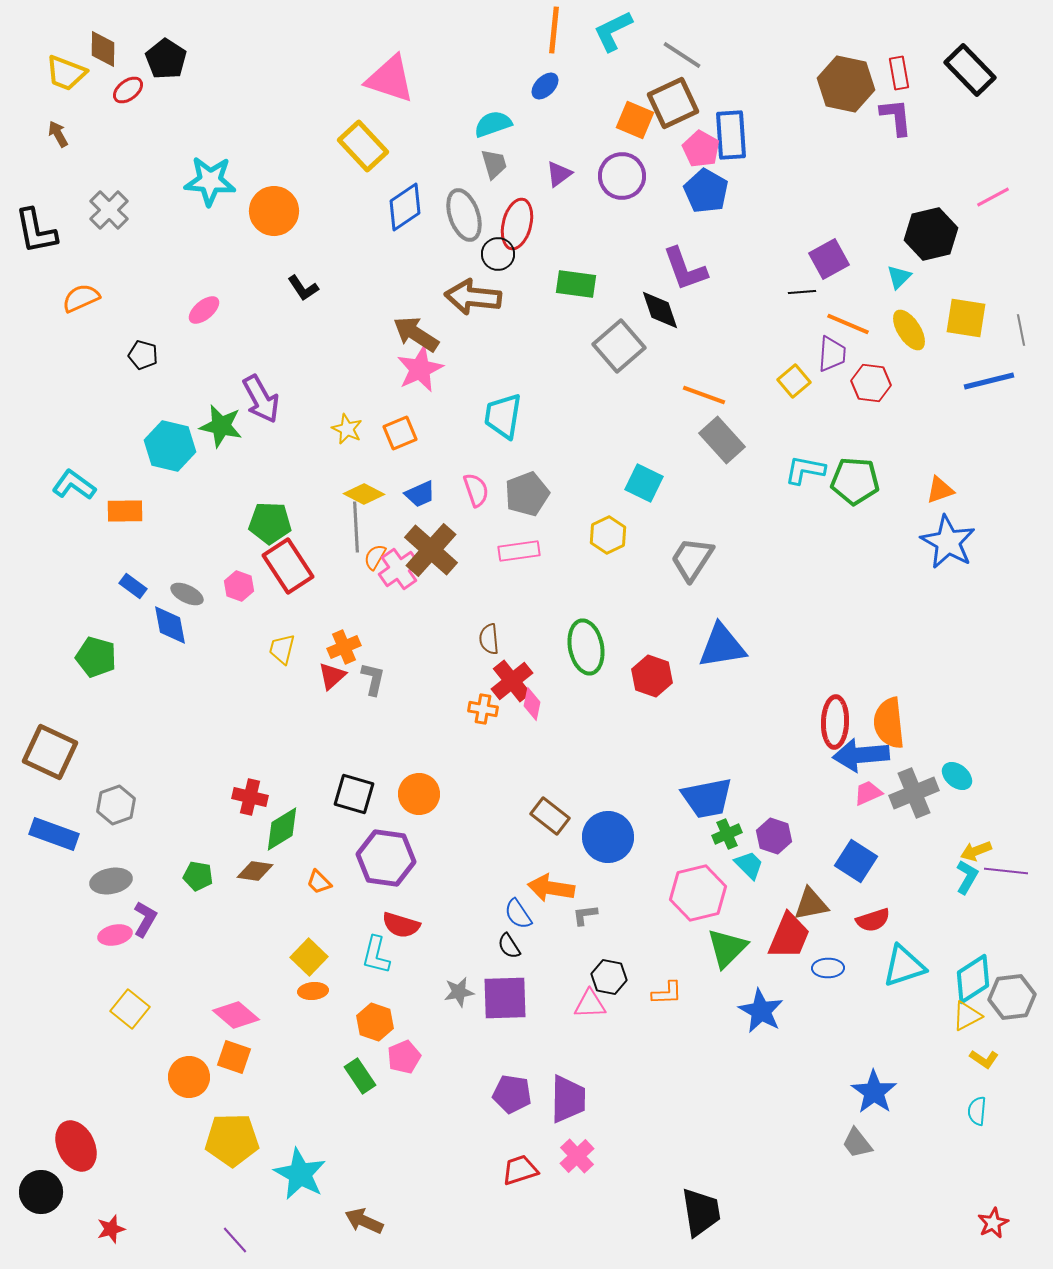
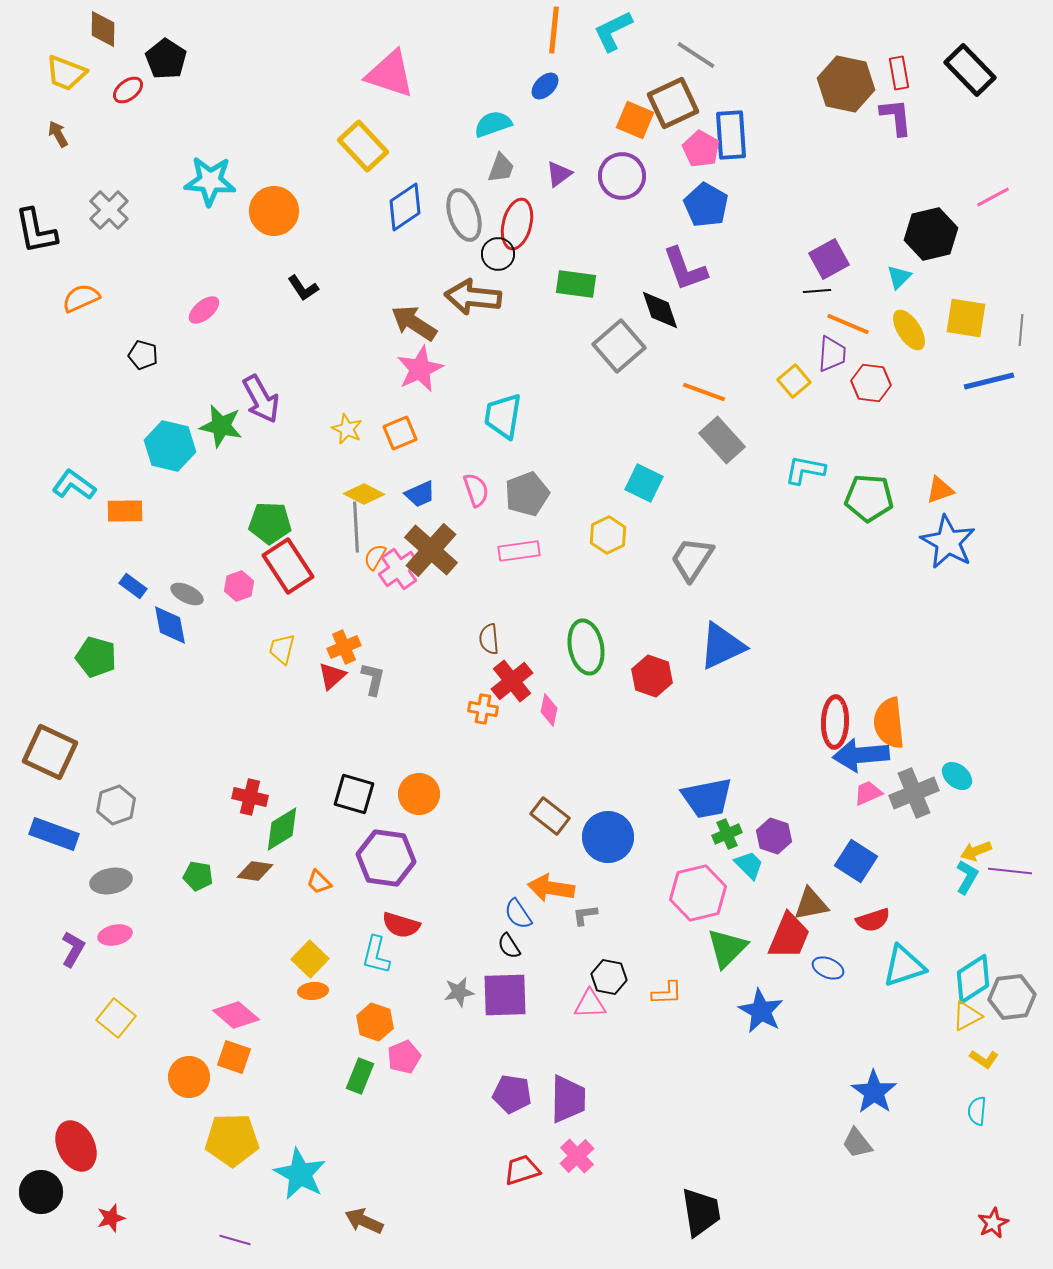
brown diamond at (103, 49): moved 20 px up
gray line at (682, 55): moved 14 px right
pink triangle at (390, 79): moved 5 px up
gray trapezoid at (494, 164): moved 7 px right, 4 px down; rotated 36 degrees clockwise
blue pentagon at (706, 191): moved 14 px down
black line at (802, 292): moved 15 px right, 1 px up
gray line at (1021, 330): rotated 16 degrees clockwise
brown arrow at (416, 334): moved 2 px left, 11 px up
orange line at (704, 395): moved 3 px up
green pentagon at (855, 481): moved 14 px right, 17 px down
pink hexagon at (239, 586): rotated 20 degrees clockwise
blue triangle at (722, 646): rotated 16 degrees counterclockwise
pink diamond at (532, 704): moved 17 px right, 6 px down
purple line at (1006, 871): moved 4 px right
purple L-shape at (145, 919): moved 72 px left, 30 px down
yellow square at (309, 957): moved 1 px right, 2 px down
blue ellipse at (828, 968): rotated 24 degrees clockwise
purple square at (505, 998): moved 3 px up
yellow square at (130, 1009): moved 14 px left, 9 px down
green rectangle at (360, 1076): rotated 56 degrees clockwise
red trapezoid at (520, 1170): moved 2 px right
red star at (111, 1229): moved 11 px up
purple line at (235, 1240): rotated 32 degrees counterclockwise
